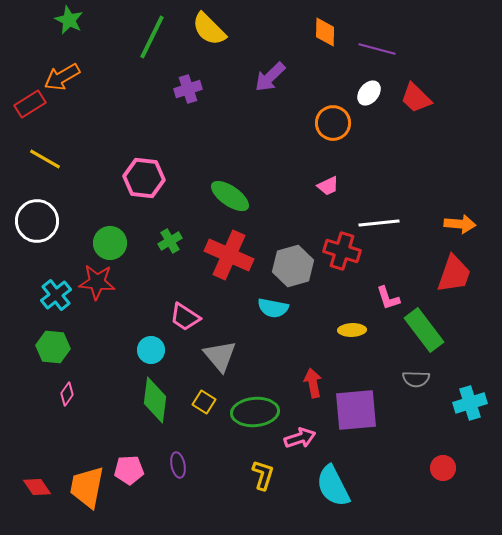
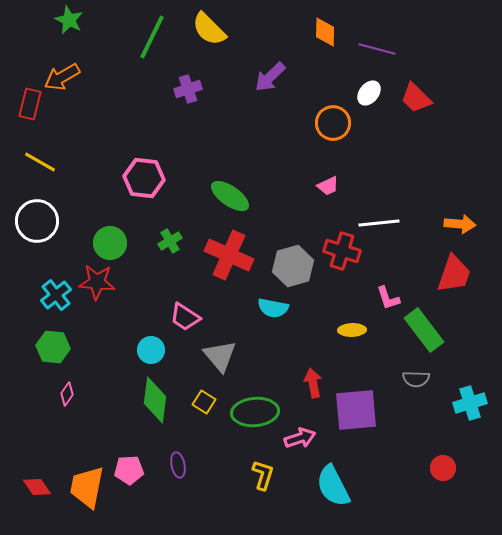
red rectangle at (30, 104): rotated 44 degrees counterclockwise
yellow line at (45, 159): moved 5 px left, 3 px down
